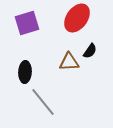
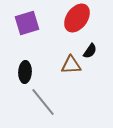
brown triangle: moved 2 px right, 3 px down
